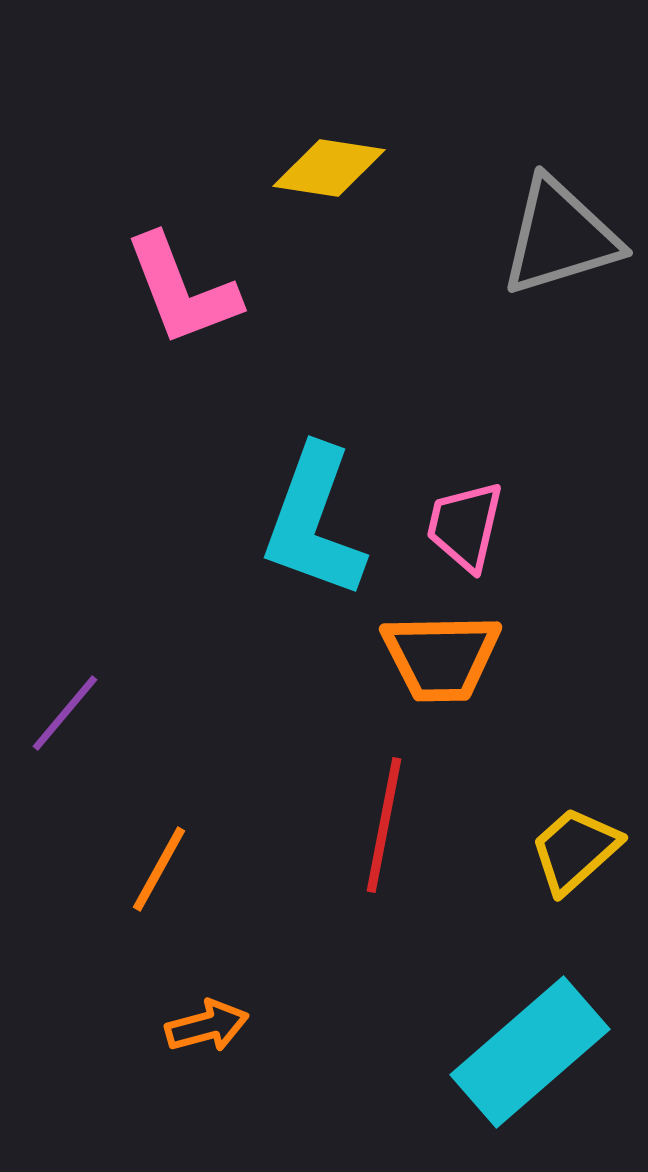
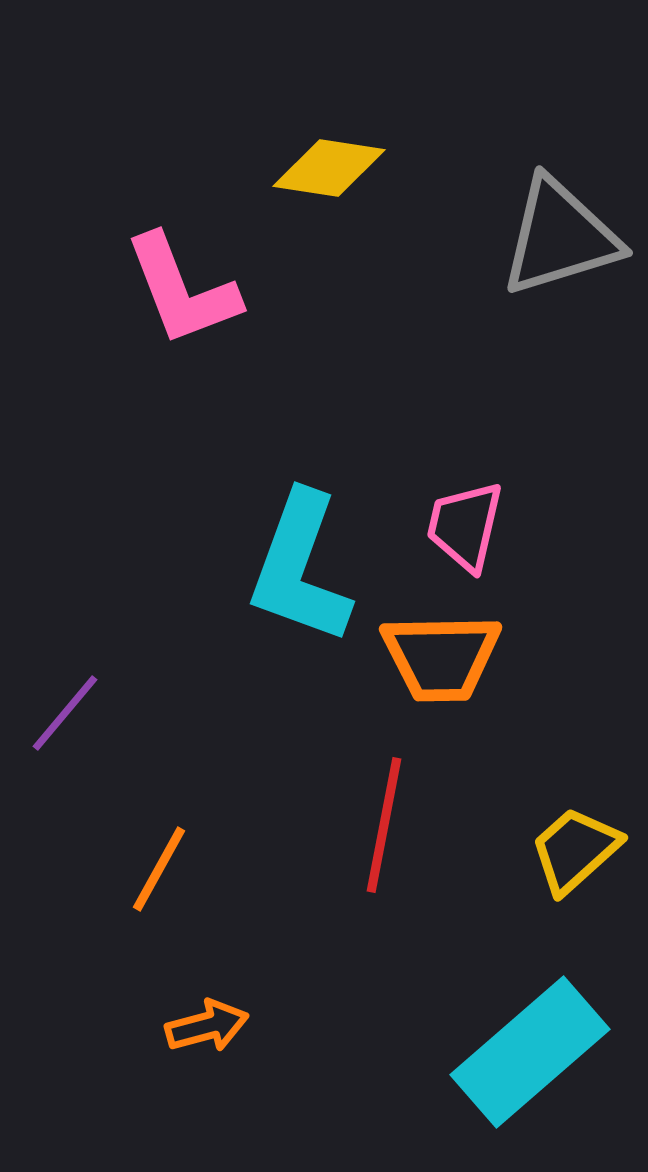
cyan L-shape: moved 14 px left, 46 px down
